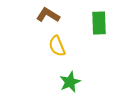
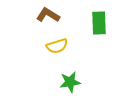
yellow semicircle: rotated 85 degrees counterclockwise
green star: rotated 15 degrees clockwise
